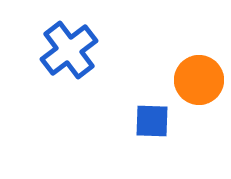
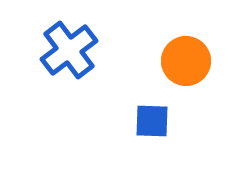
orange circle: moved 13 px left, 19 px up
